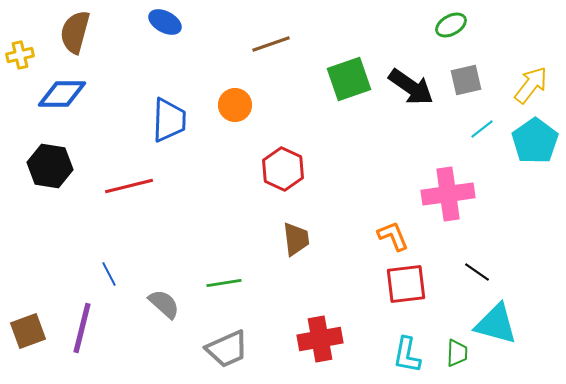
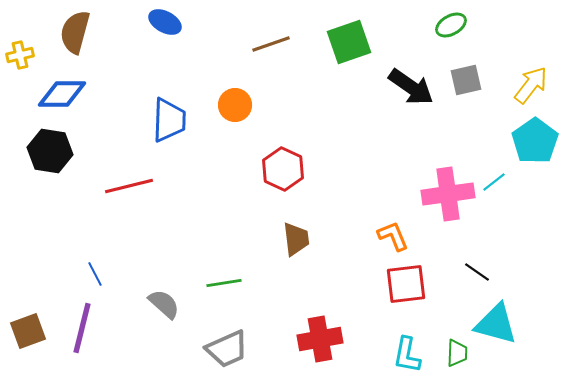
green square: moved 37 px up
cyan line: moved 12 px right, 53 px down
black hexagon: moved 15 px up
blue line: moved 14 px left
